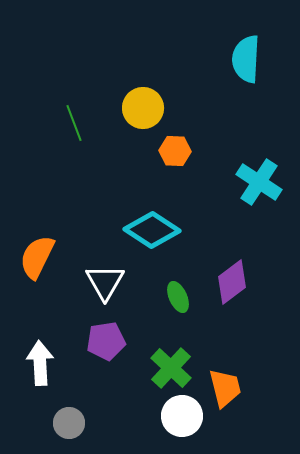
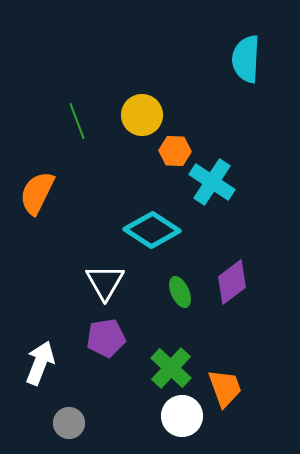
yellow circle: moved 1 px left, 7 px down
green line: moved 3 px right, 2 px up
cyan cross: moved 47 px left
orange semicircle: moved 64 px up
green ellipse: moved 2 px right, 5 px up
purple pentagon: moved 3 px up
white arrow: rotated 24 degrees clockwise
orange trapezoid: rotated 6 degrees counterclockwise
